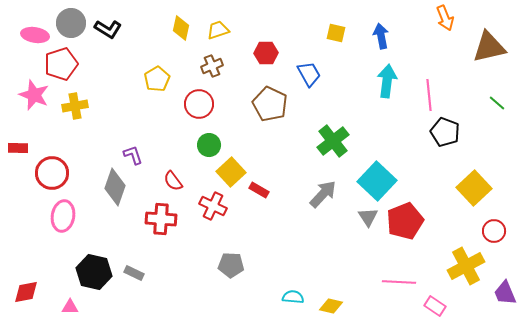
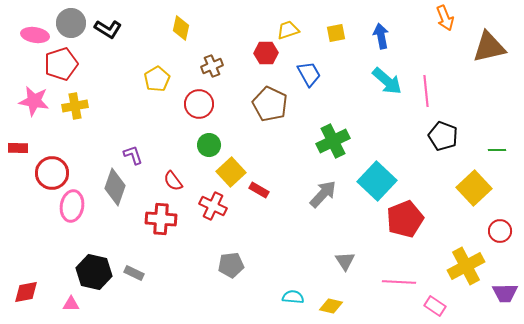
yellow trapezoid at (218, 30): moved 70 px right
yellow square at (336, 33): rotated 24 degrees counterclockwise
cyan arrow at (387, 81): rotated 124 degrees clockwise
pink star at (34, 95): moved 6 px down; rotated 12 degrees counterclockwise
pink line at (429, 95): moved 3 px left, 4 px up
green line at (497, 103): moved 47 px down; rotated 42 degrees counterclockwise
black pentagon at (445, 132): moved 2 px left, 4 px down
green cross at (333, 141): rotated 12 degrees clockwise
pink ellipse at (63, 216): moved 9 px right, 10 px up
gray triangle at (368, 217): moved 23 px left, 44 px down
red pentagon at (405, 221): moved 2 px up
red circle at (494, 231): moved 6 px right
gray pentagon at (231, 265): rotated 10 degrees counterclockwise
purple trapezoid at (505, 293): rotated 68 degrees counterclockwise
pink triangle at (70, 307): moved 1 px right, 3 px up
